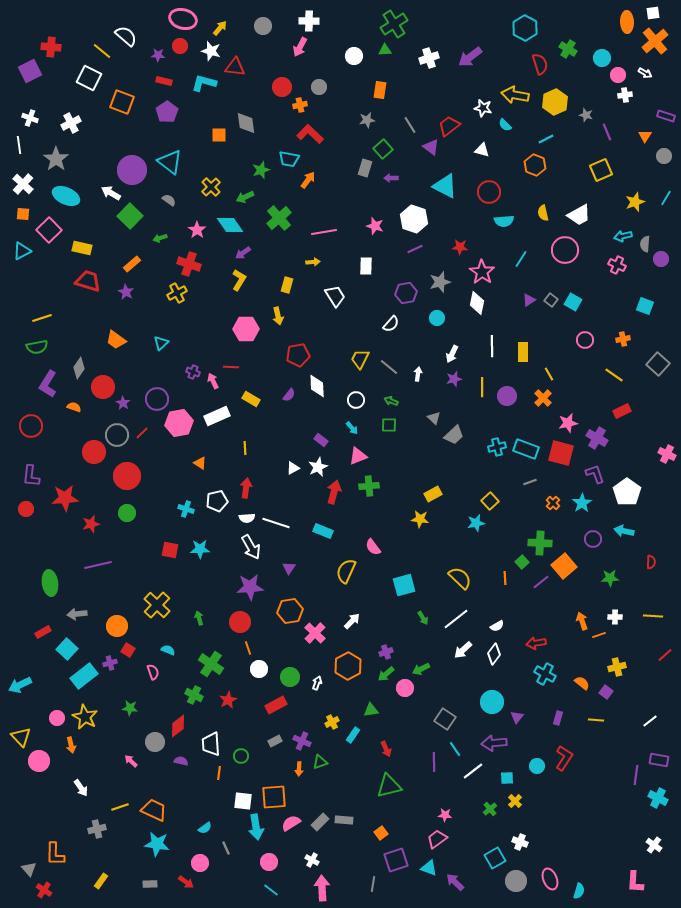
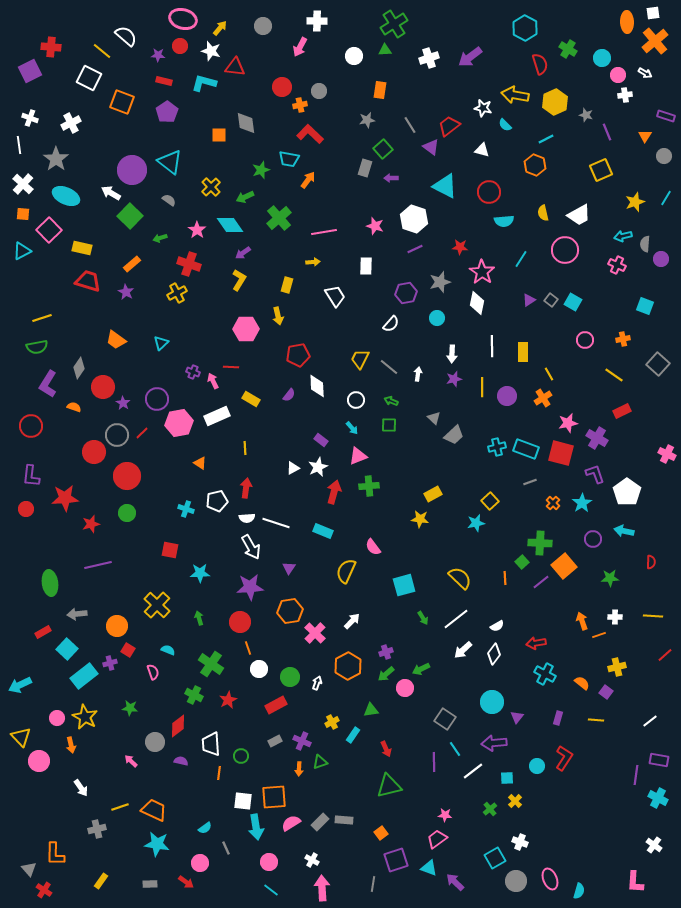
white cross at (309, 21): moved 8 px right
gray circle at (319, 87): moved 4 px down
white arrow at (452, 354): rotated 24 degrees counterclockwise
orange cross at (543, 398): rotated 12 degrees clockwise
cyan star at (200, 549): moved 24 px down
